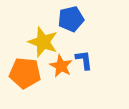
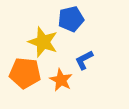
blue L-shape: rotated 110 degrees counterclockwise
orange star: moved 14 px down
